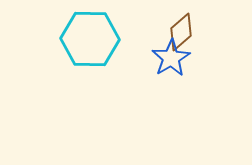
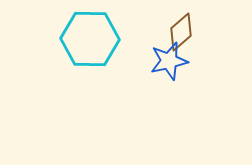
blue star: moved 2 px left, 3 px down; rotated 18 degrees clockwise
